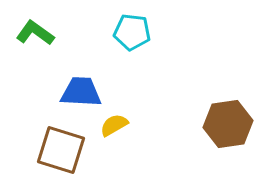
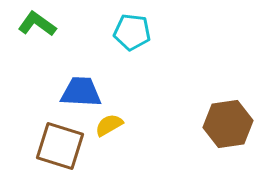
green L-shape: moved 2 px right, 9 px up
yellow semicircle: moved 5 px left
brown square: moved 1 px left, 4 px up
